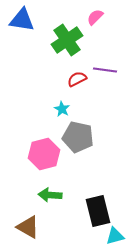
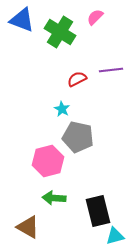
blue triangle: rotated 12 degrees clockwise
green cross: moved 7 px left, 8 px up; rotated 24 degrees counterclockwise
purple line: moved 6 px right; rotated 15 degrees counterclockwise
pink hexagon: moved 4 px right, 7 px down
green arrow: moved 4 px right, 3 px down
